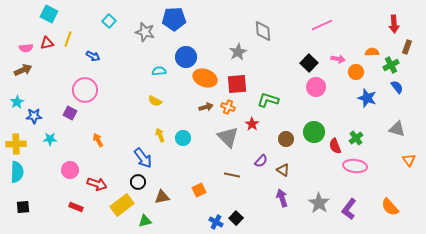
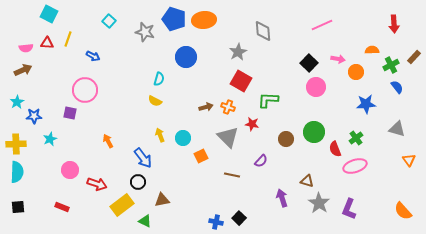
blue pentagon at (174, 19): rotated 20 degrees clockwise
red triangle at (47, 43): rotated 16 degrees clockwise
brown rectangle at (407, 47): moved 7 px right, 10 px down; rotated 24 degrees clockwise
orange semicircle at (372, 52): moved 2 px up
cyan semicircle at (159, 71): moved 8 px down; rotated 112 degrees clockwise
orange ellipse at (205, 78): moved 1 px left, 58 px up; rotated 25 degrees counterclockwise
red square at (237, 84): moved 4 px right, 3 px up; rotated 35 degrees clockwise
blue star at (367, 98): moved 1 px left, 6 px down; rotated 24 degrees counterclockwise
green L-shape at (268, 100): rotated 15 degrees counterclockwise
purple square at (70, 113): rotated 16 degrees counterclockwise
red star at (252, 124): rotated 24 degrees counterclockwise
cyan star at (50, 139): rotated 24 degrees counterclockwise
orange arrow at (98, 140): moved 10 px right, 1 px down
red semicircle at (335, 146): moved 3 px down
pink ellipse at (355, 166): rotated 25 degrees counterclockwise
brown triangle at (283, 170): moved 24 px right, 11 px down; rotated 16 degrees counterclockwise
orange square at (199, 190): moved 2 px right, 34 px up
brown triangle at (162, 197): moved 3 px down
black square at (23, 207): moved 5 px left
red rectangle at (76, 207): moved 14 px left
orange semicircle at (390, 207): moved 13 px right, 4 px down
purple L-shape at (349, 209): rotated 15 degrees counterclockwise
black square at (236, 218): moved 3 px right
green triangle at (145, 221): rotated 40 degrees clockwise
blue cross at (216, 222): rotated 16 degrees counterclockwise
